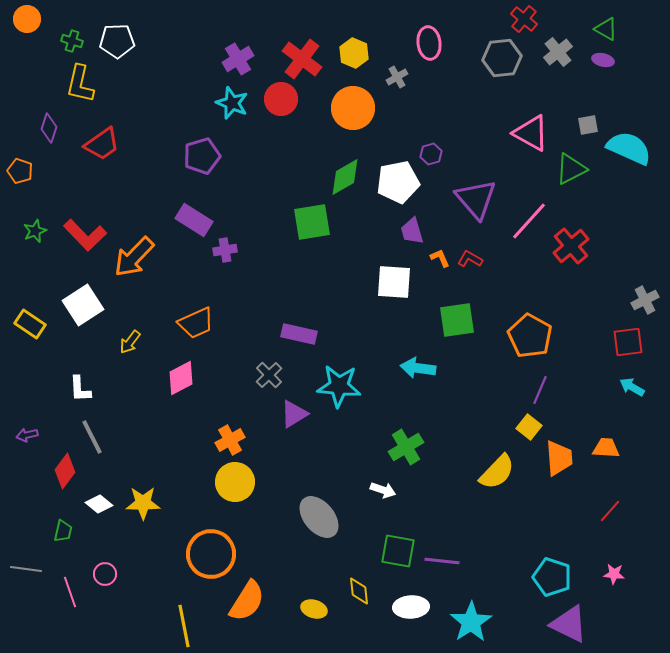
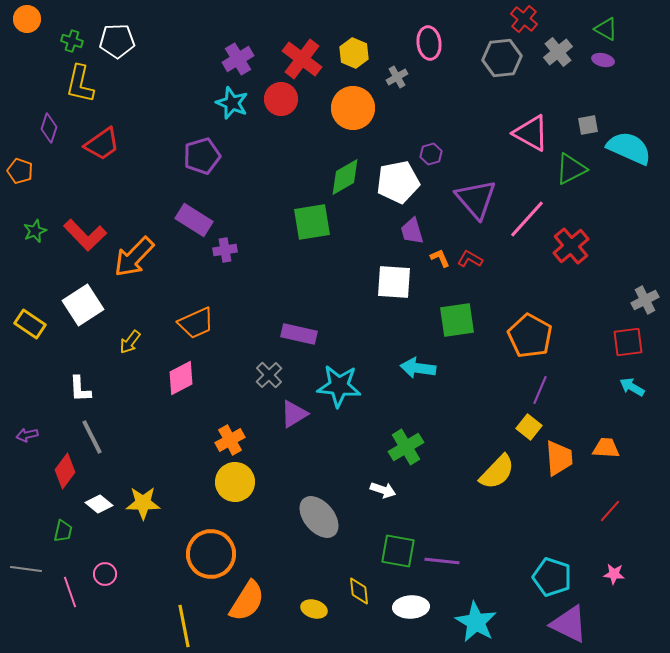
pink line at (529, 221): moved 2 px left, 2 px up
cyan star at (471, 622): moved 5 px right; rotated 9 degrees counterclockwise
